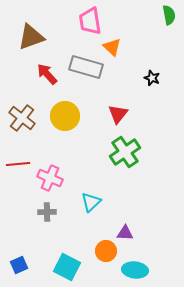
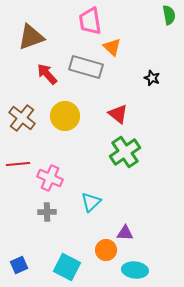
red triangle: rotated 30 degrees counterclockwise
orange circle: moved 1 px up
